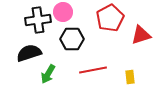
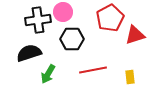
red triangle: moved 6 px left
